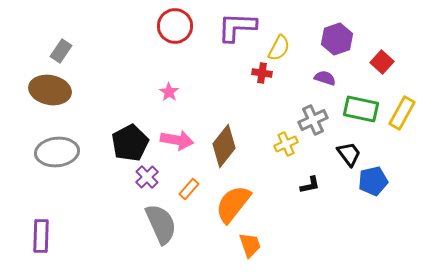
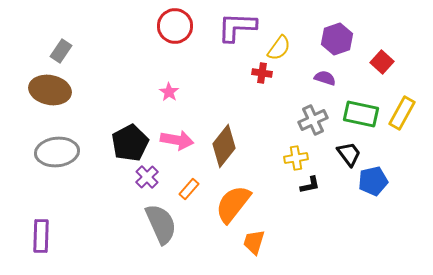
yellow semicircle: rotated 8 degrees clockwise
green rectangle: moved 5 px down
yellow cross: moved 10 px right, 14 px down; rotated 15 degrees clockwise
orange trapezoid: moved 4 px right, 3 px up; rotated 144 degrees counterclockwise
